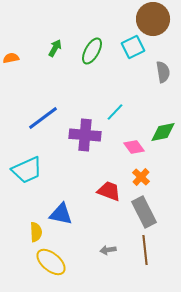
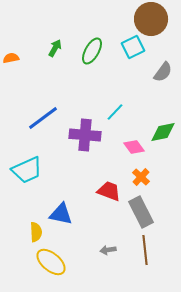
brown circle: moved 2 px left
gray semicircle: rotated 45 degrees clockwise
gray rectangle: moved 3 px left
